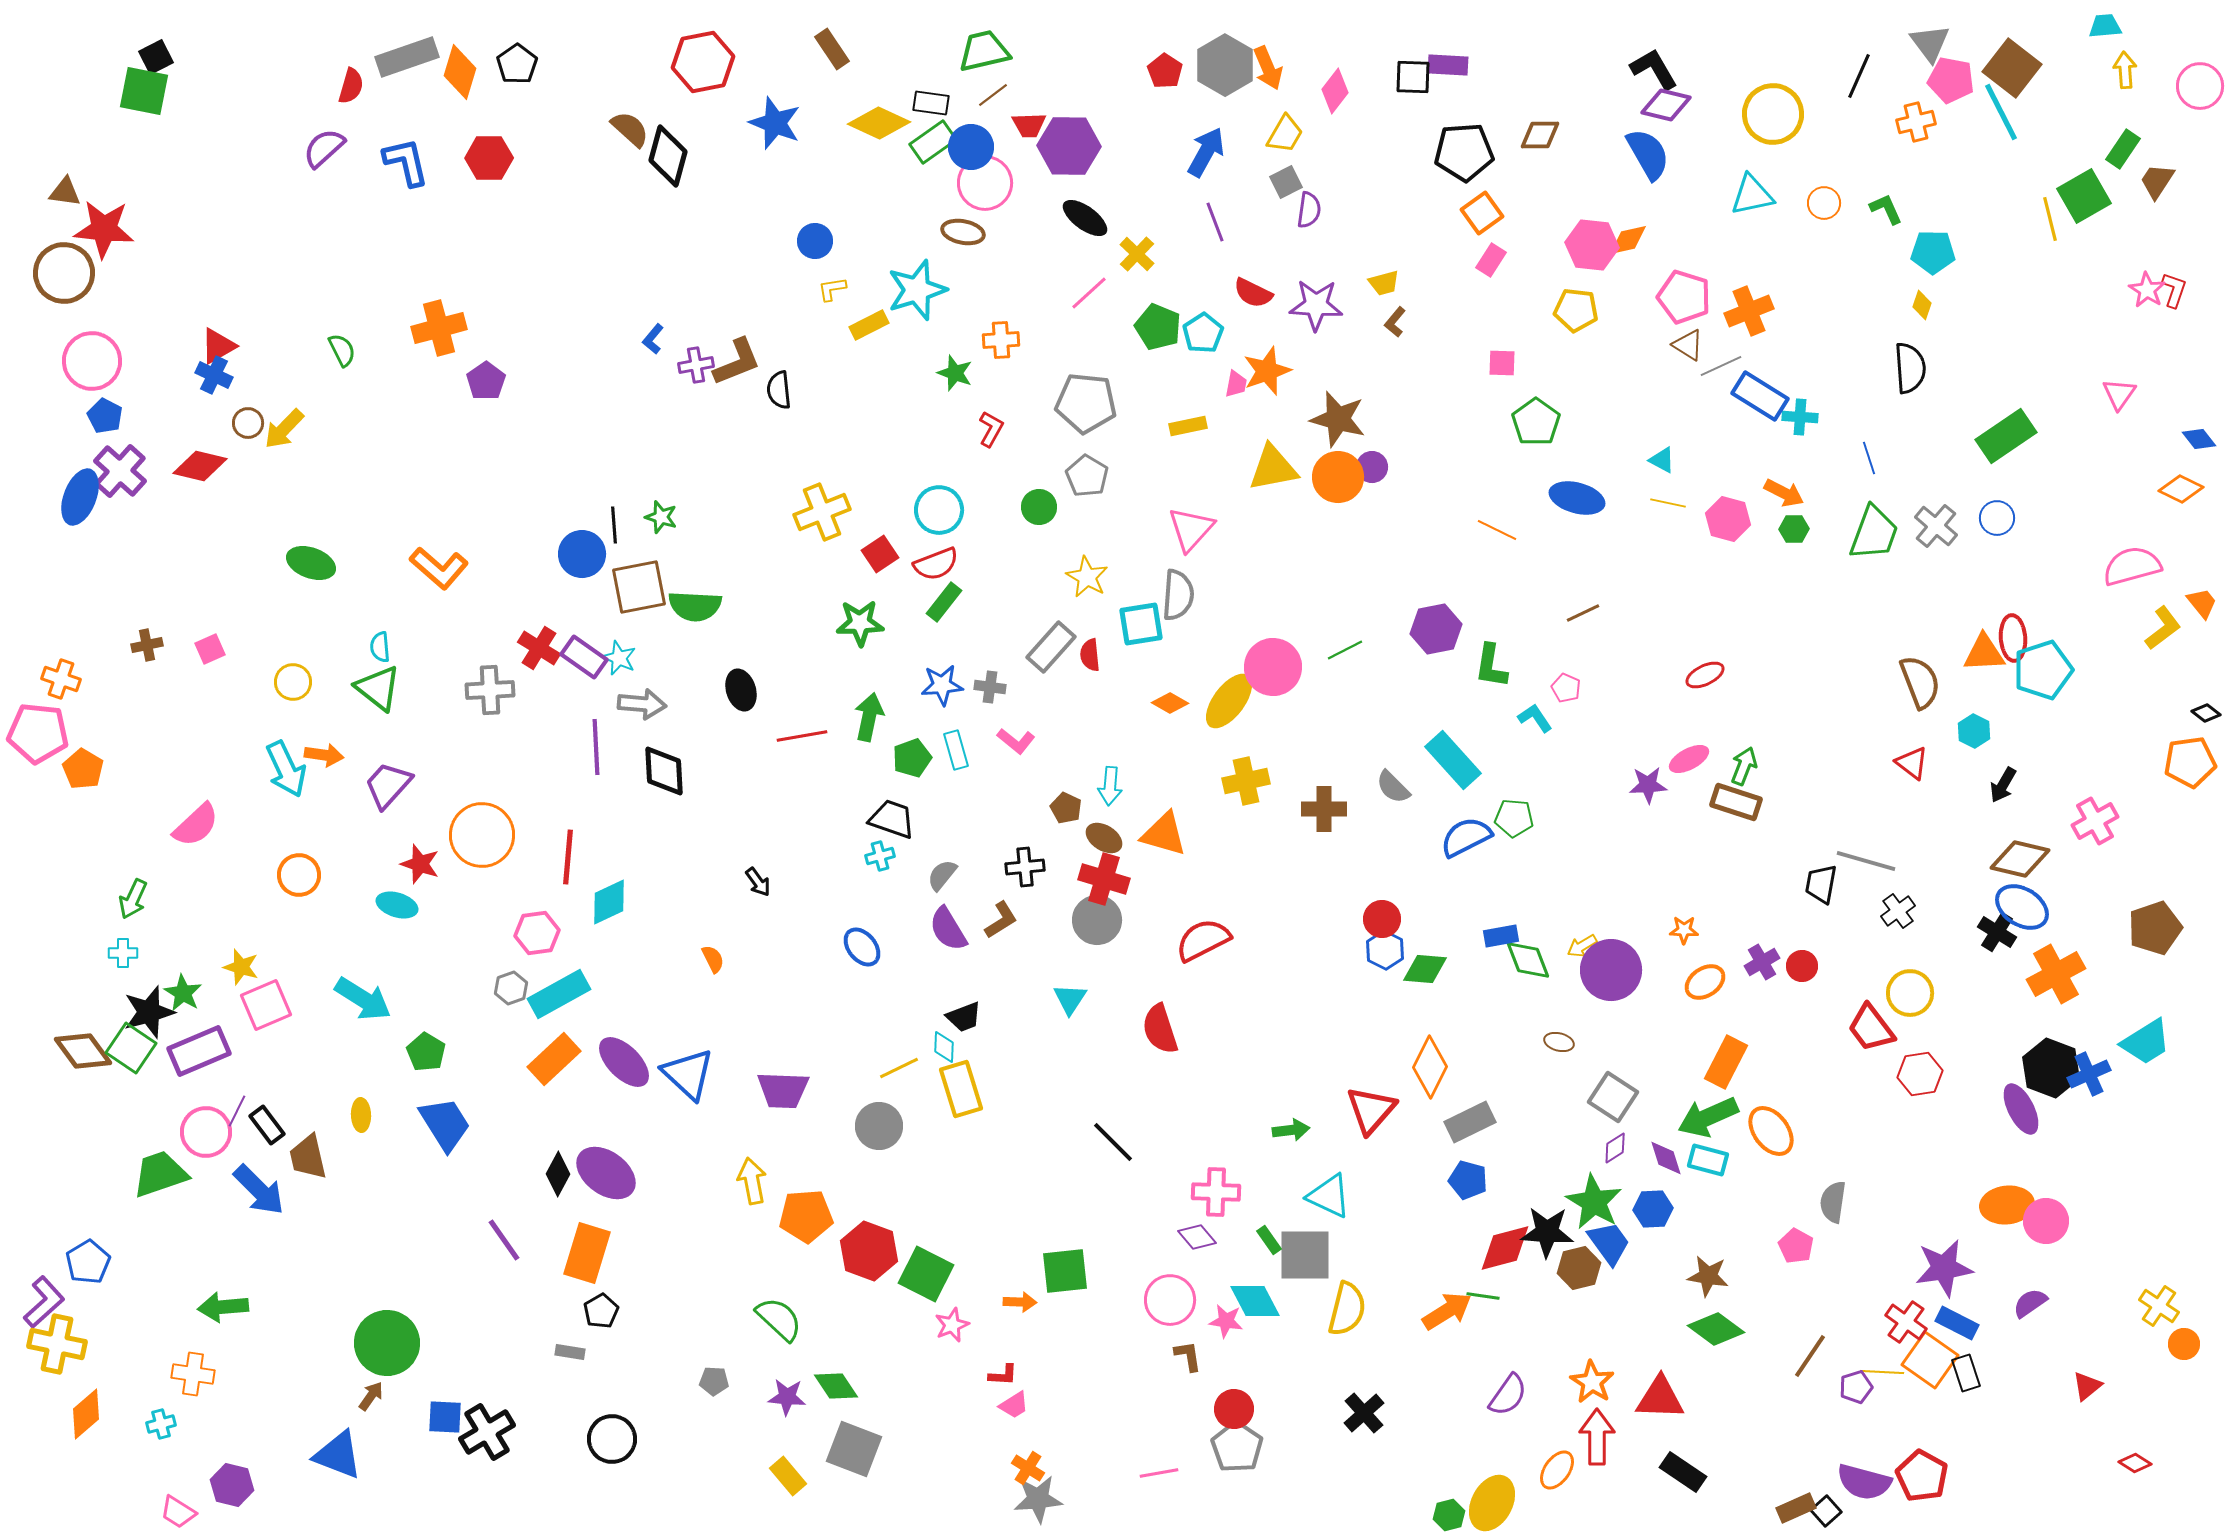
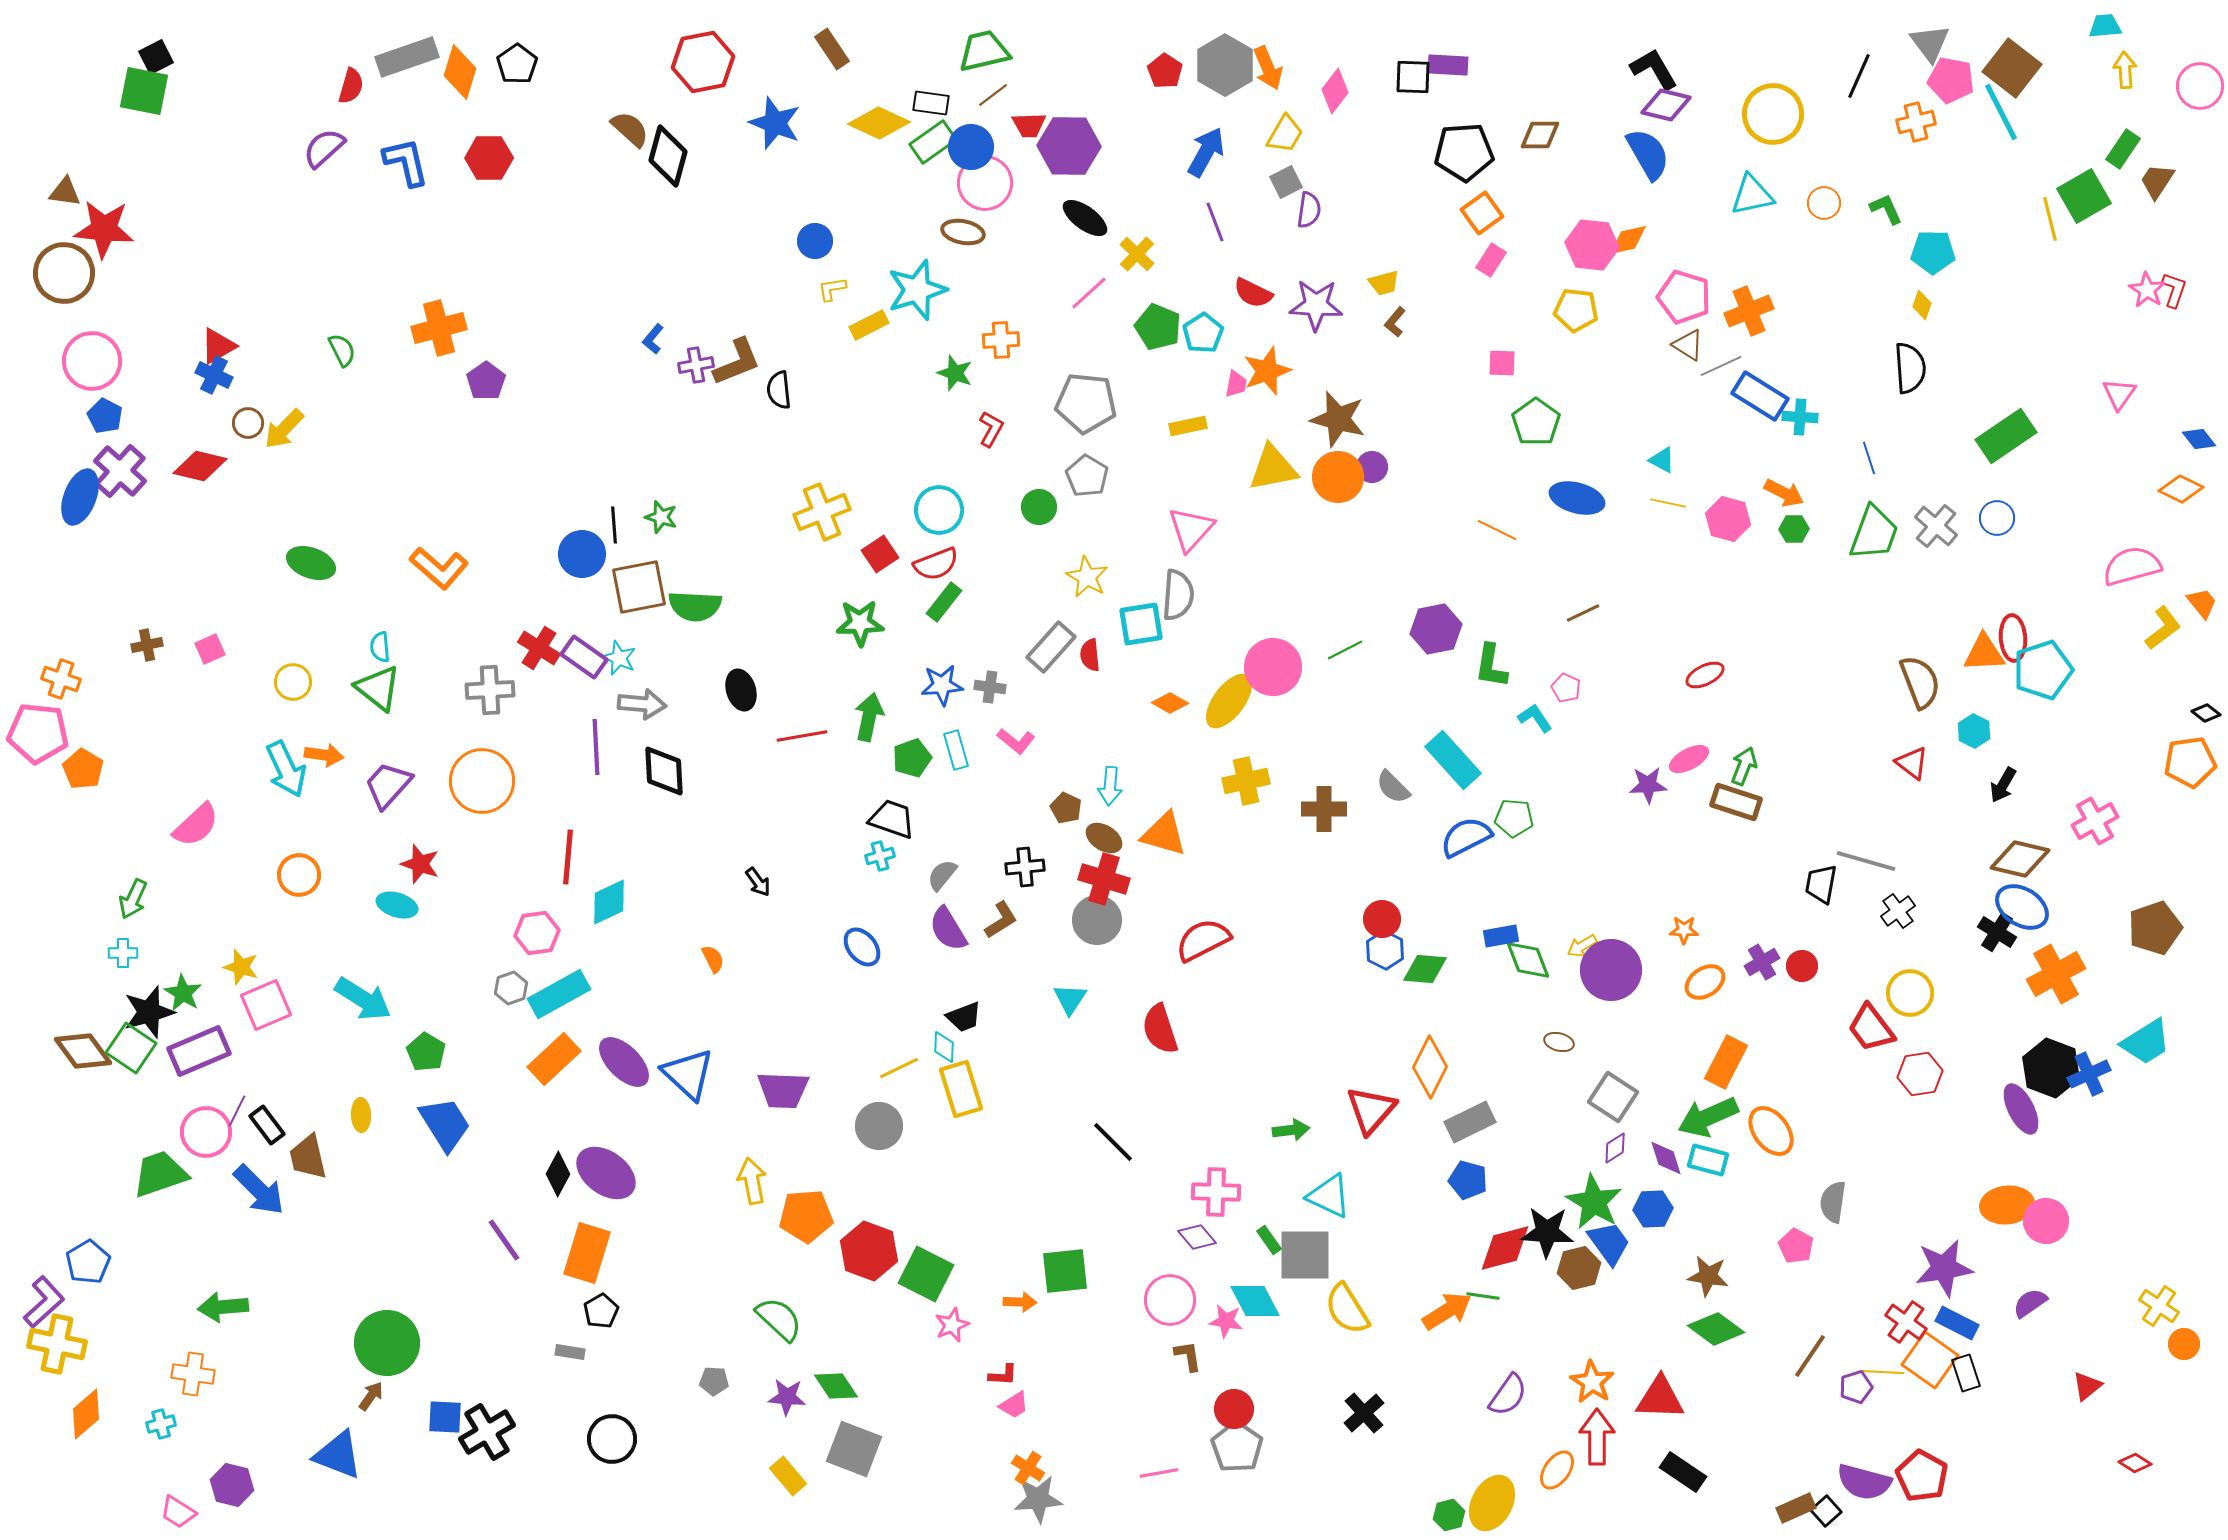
orange circle at (482, 835): moved 54 px up
yellow semicircle at (1347, 1309): rotated 134 degrees clockwise
